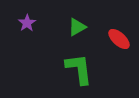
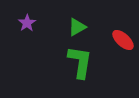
red ellipse: moved 4 px right, 1 px down
green L-shape: moved 1 px right, 7 px up; rotated 16 degrees clockwise
